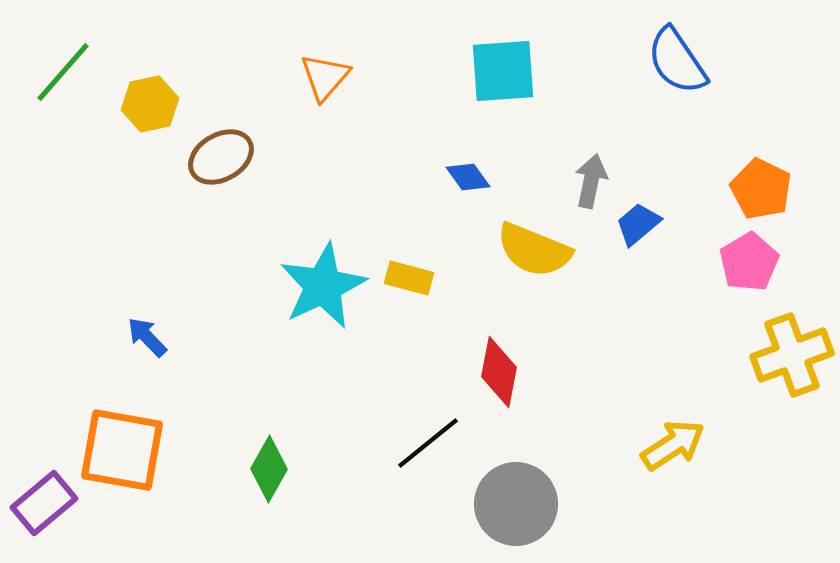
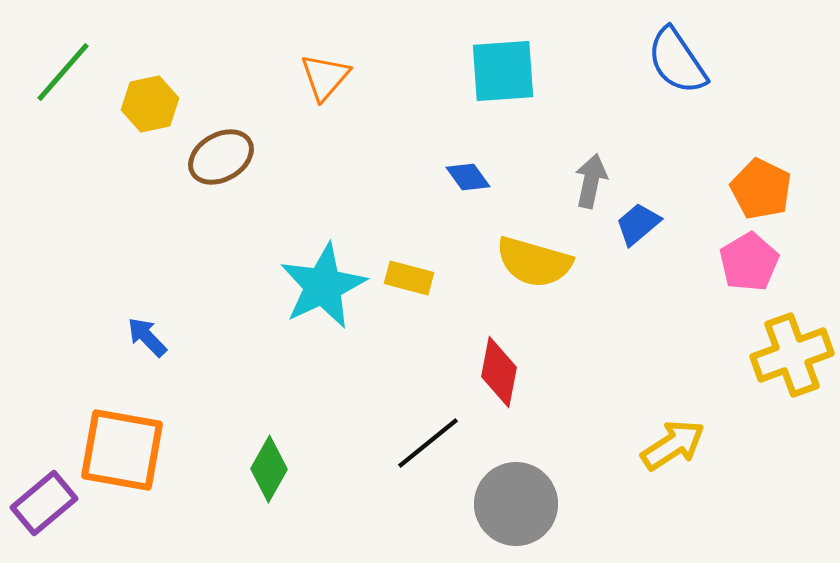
yellow semicircle: moved 12 px down; rotated 6 degrees counterclockwise
